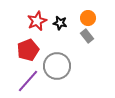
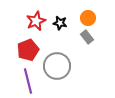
red star: moved 1 px left
gray rectangle: moved 1 px down
purple line: rotated 55 degrees counterclockwise
